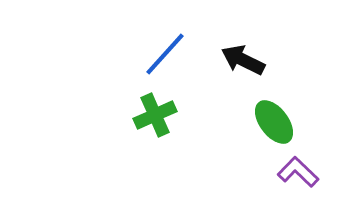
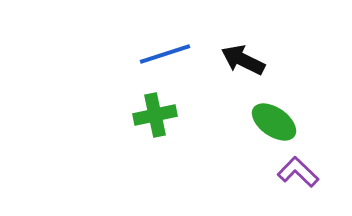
blue line: rotated 30 degrees clockwise
green cross: rotated 12 degrees clockwise
green ellipse: rotated 18 degrees counterclockwise
